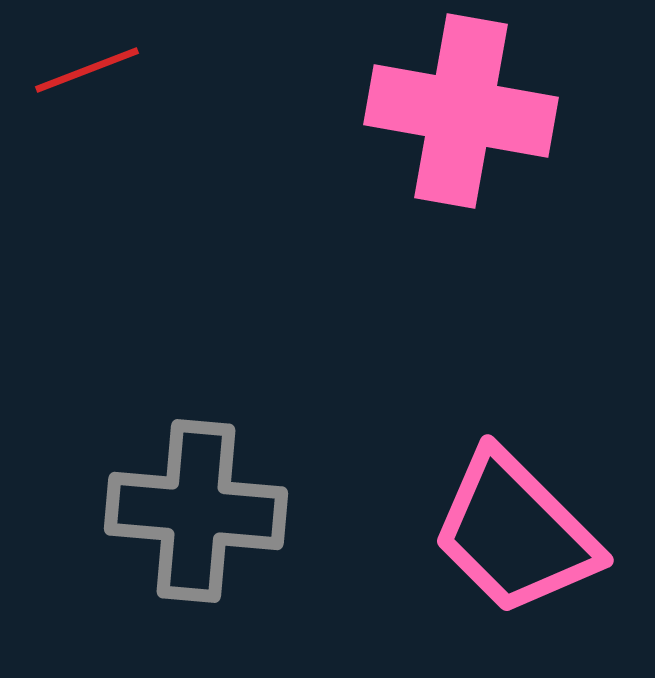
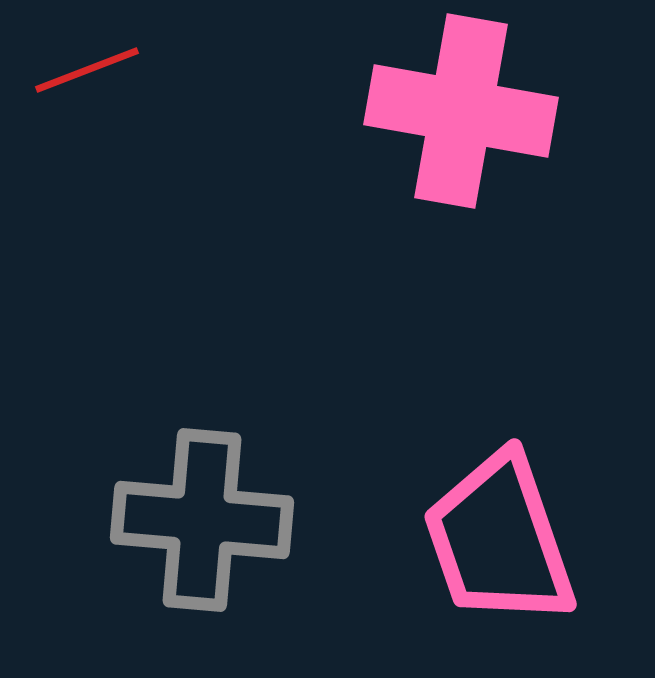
gray cross: moved 6 px right, 9 px down
pink trapezoid: moved 16 px left, 7 px down; rotated 26 degrees clockwise
